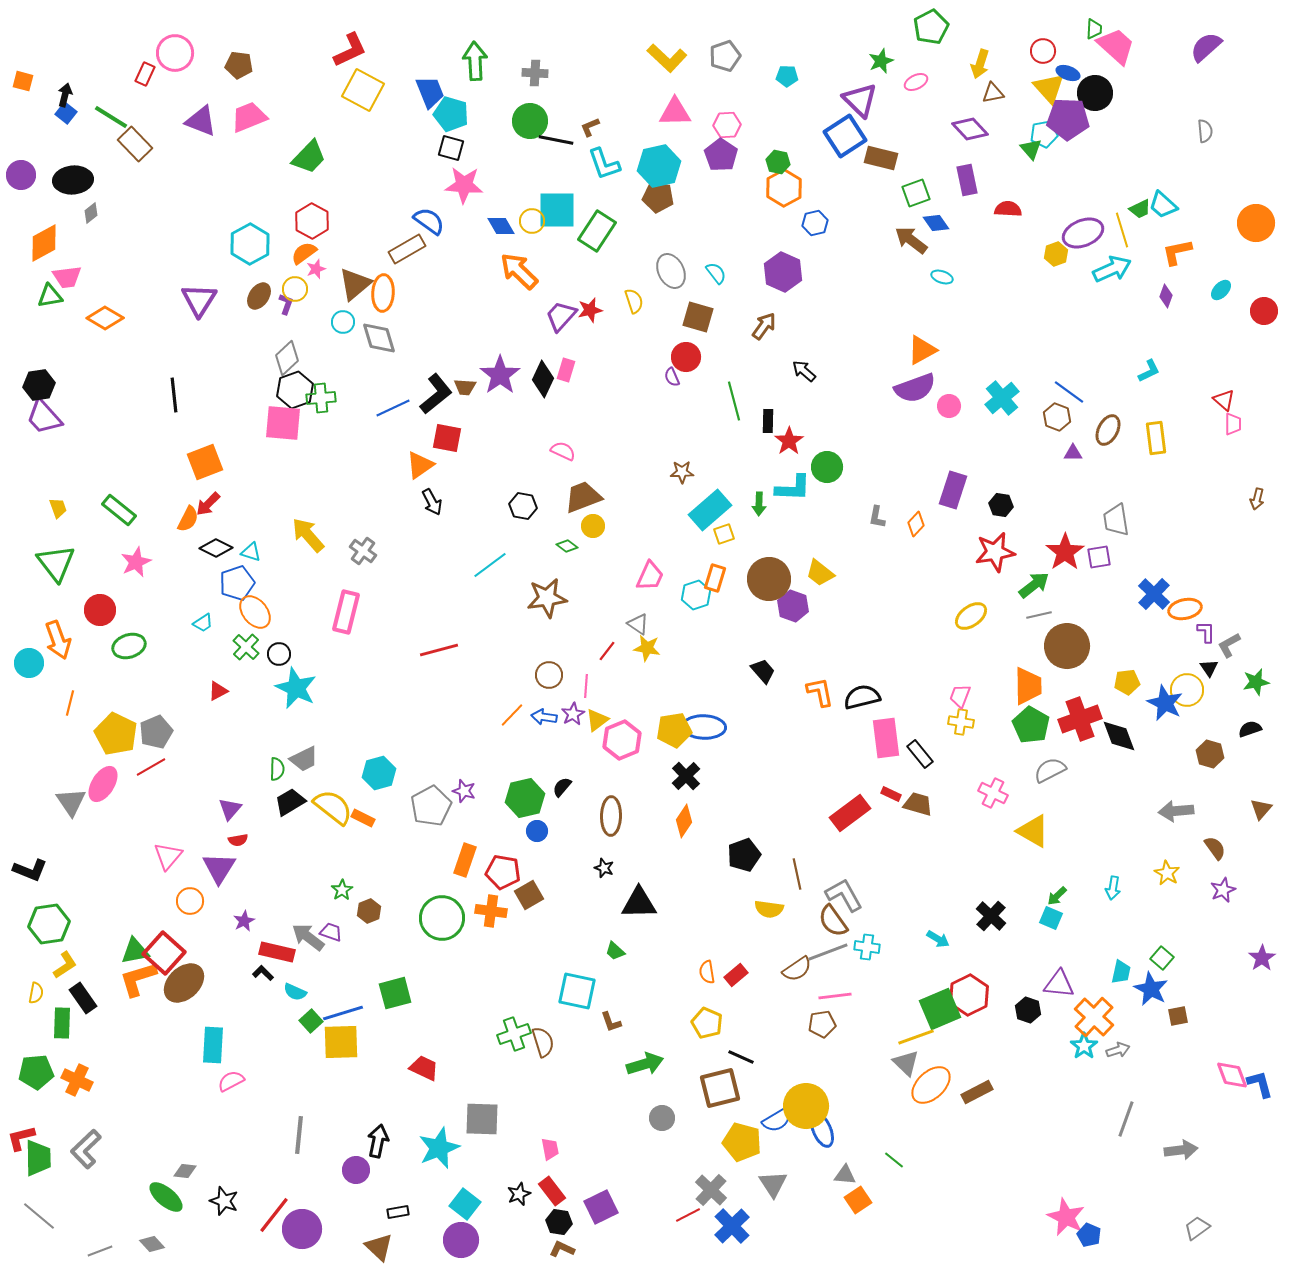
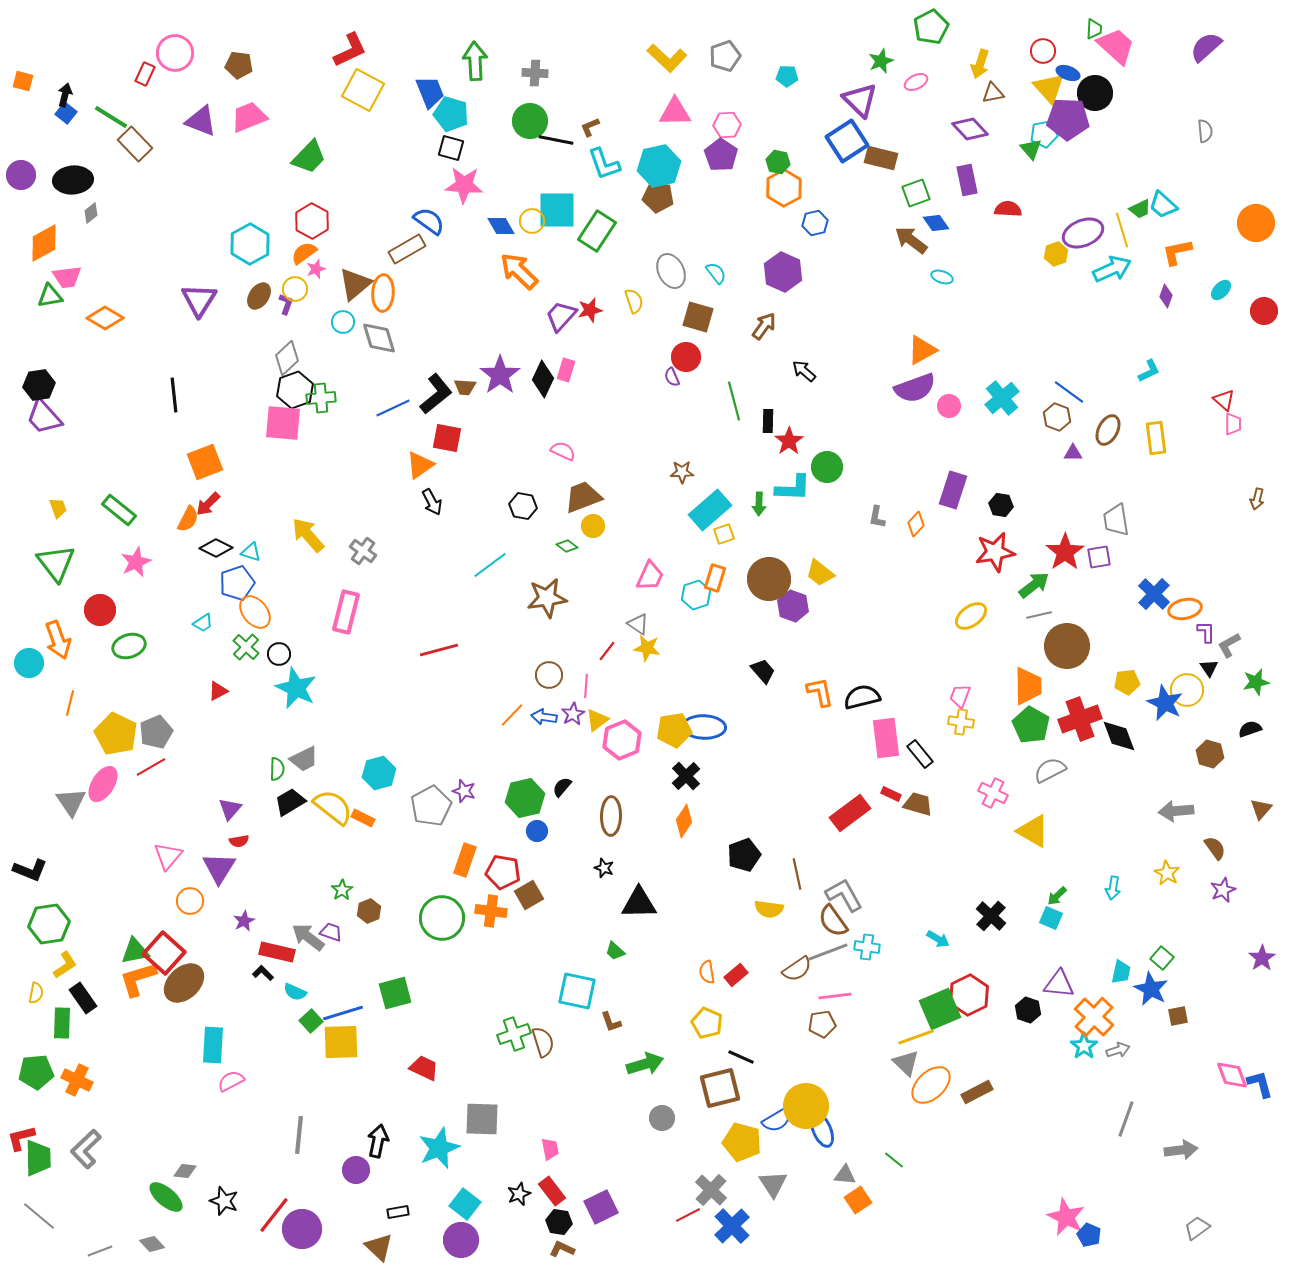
blue square at (845, 136): moved 2 px right, 5 px down
red semicircle at (238, 840): moved 1 px right, 1 px down
